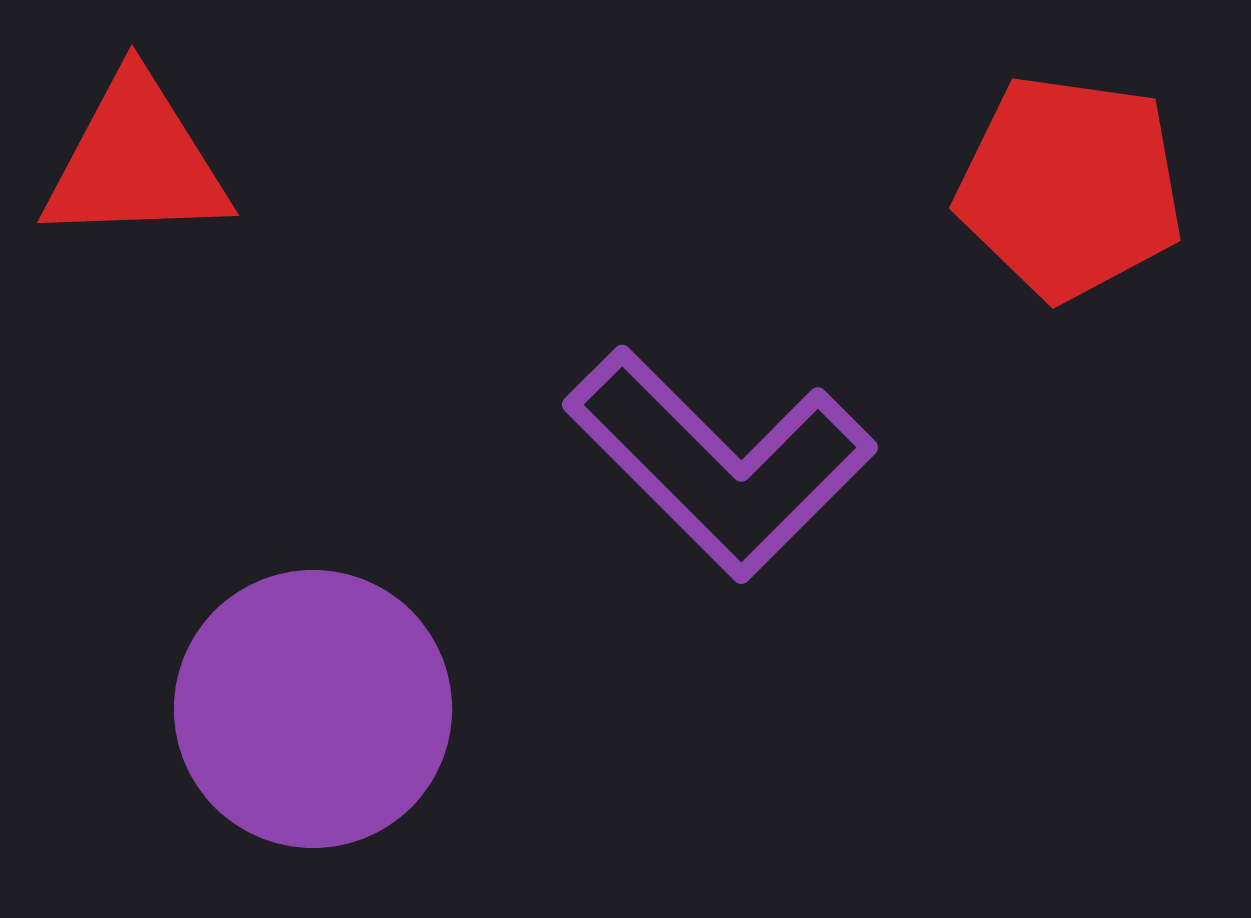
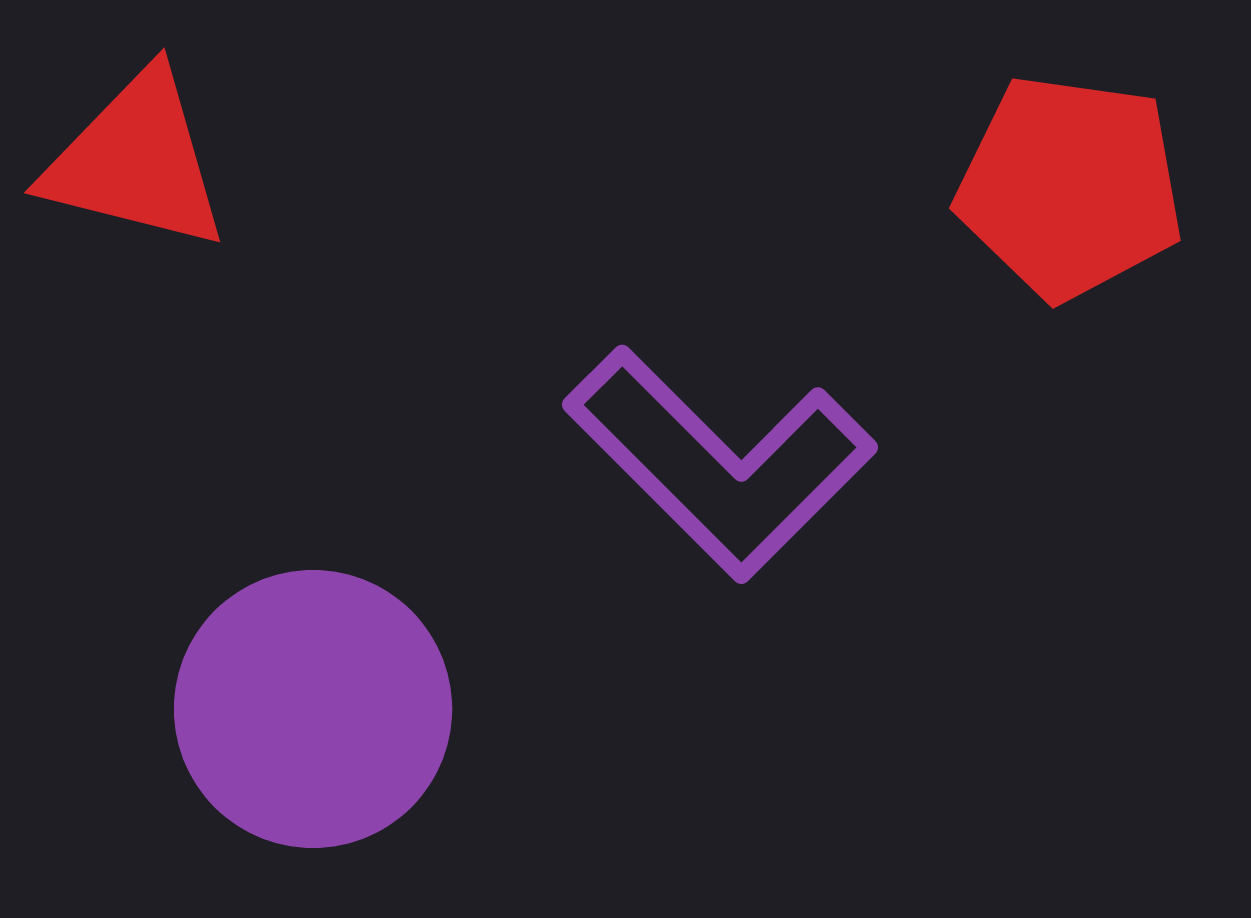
red triangle: rotated 16 degrees clockwise
